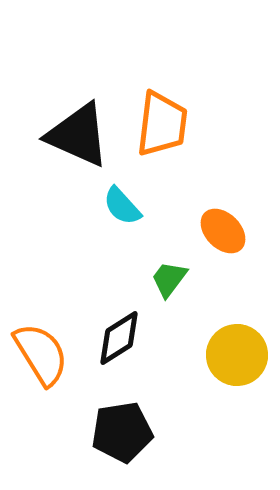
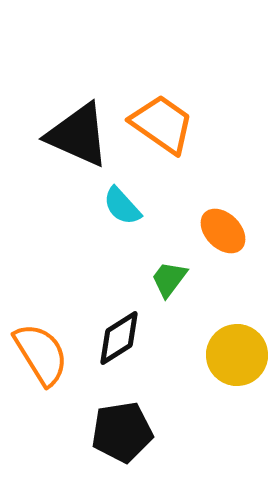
orange trapezoid: rotated 62 degrees counterclockwise
